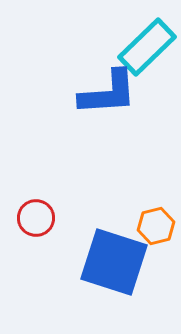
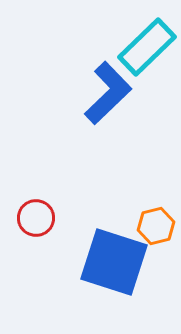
blue L-shape: rotated 40 degrees counterclockwise
